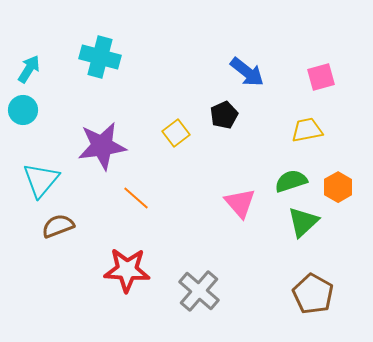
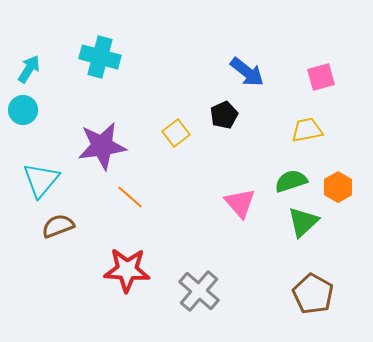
orange line: moved 6 px left, 1 px up
